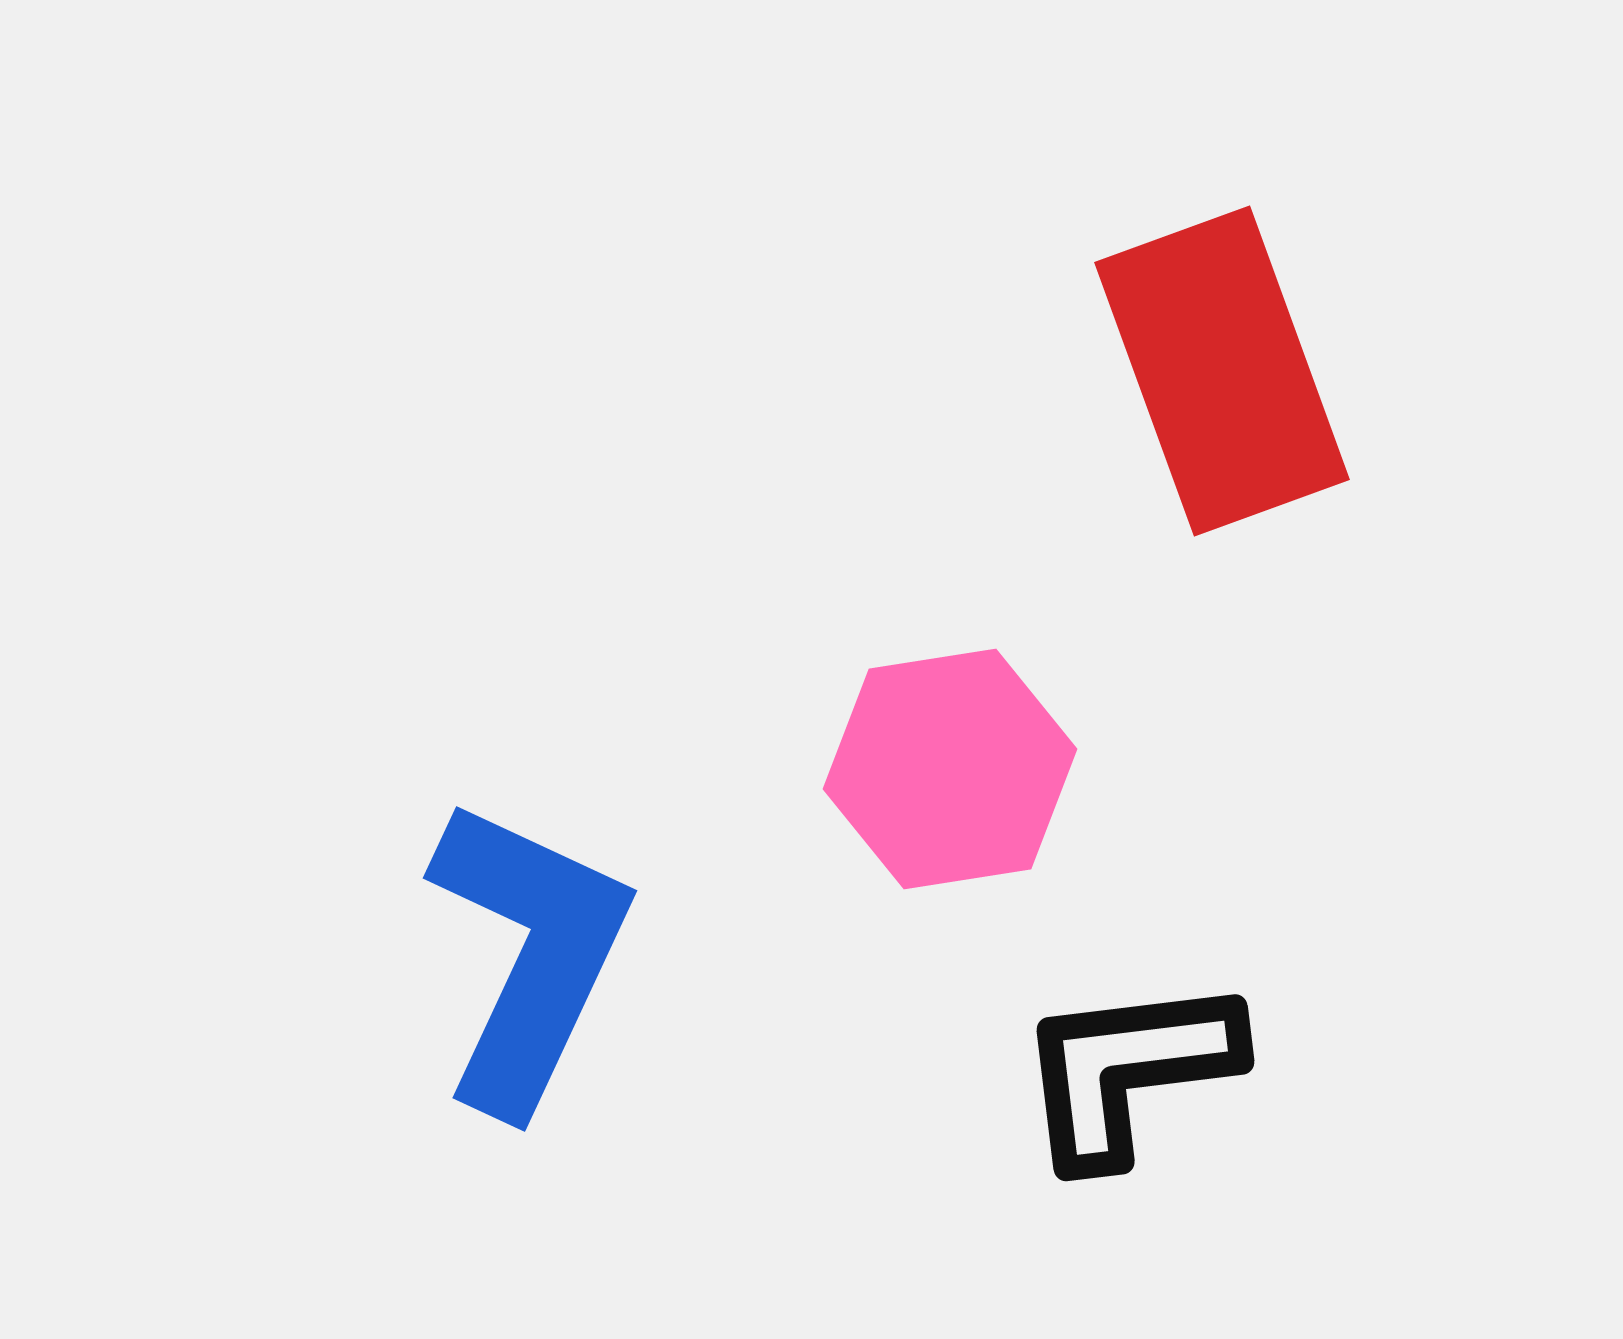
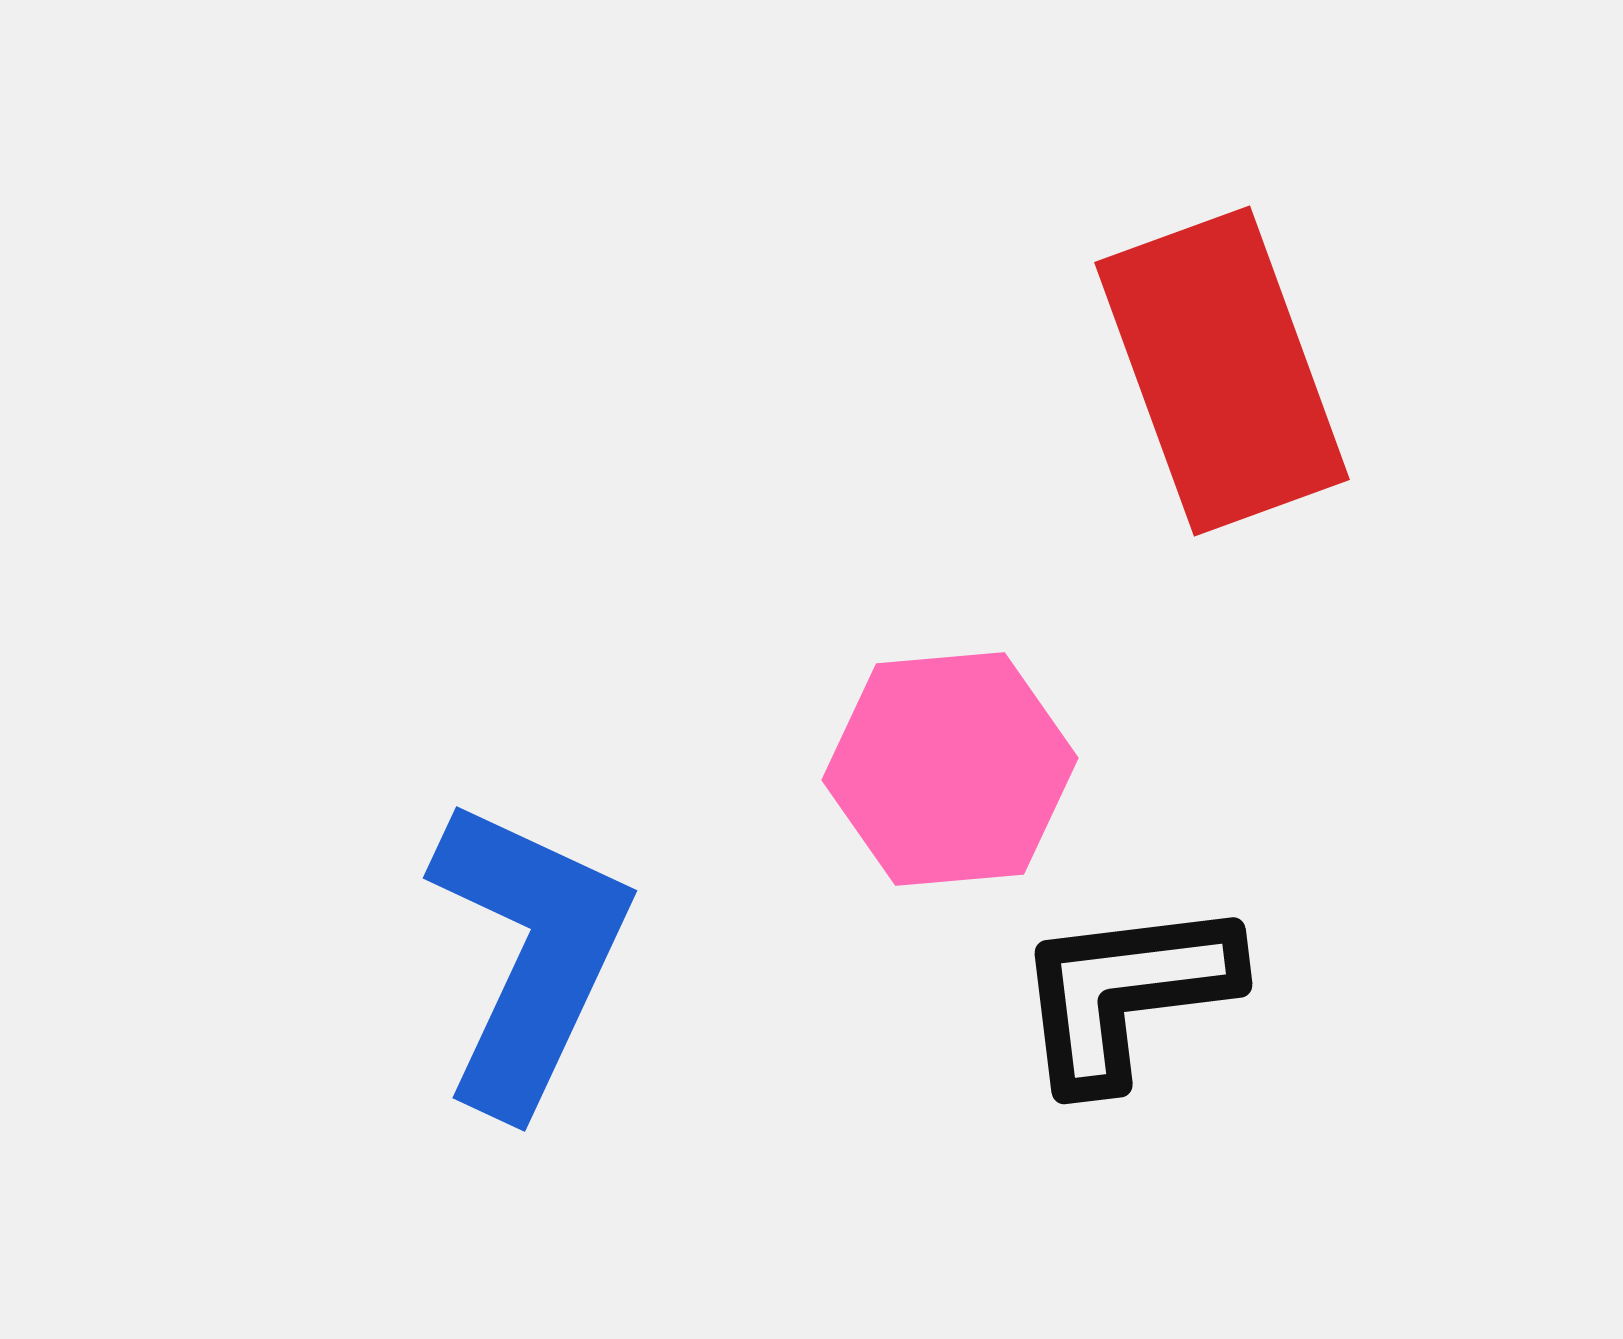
pink hexagon: rotated 4 degrees clockwise
black L-shape: moved 2 px left, 77 px up
